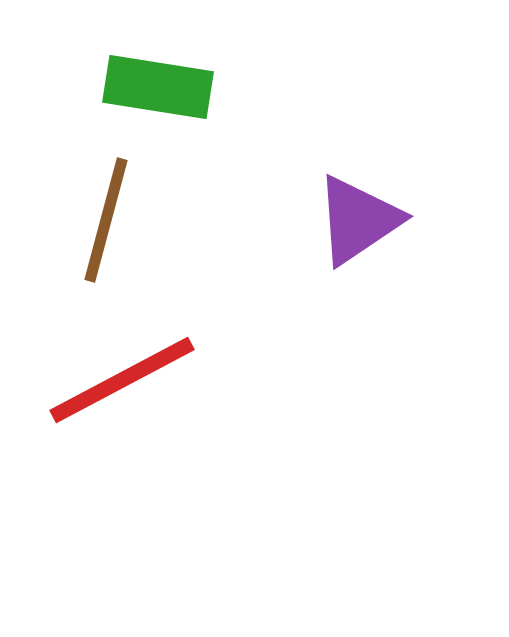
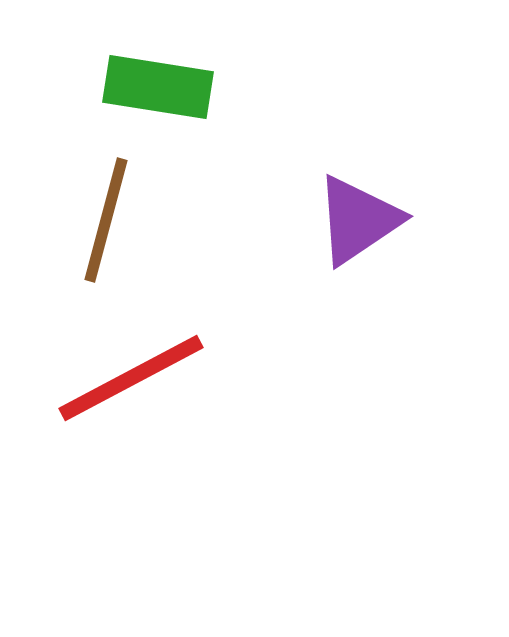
red line: moved 9 px right, 2 px up
